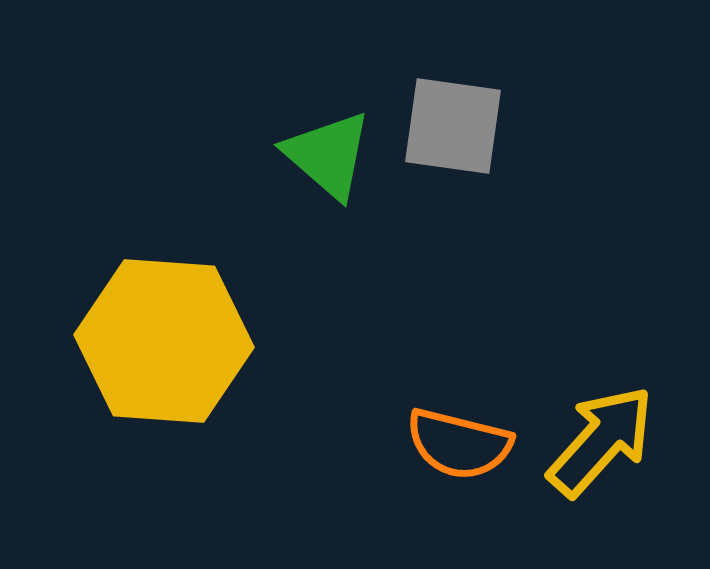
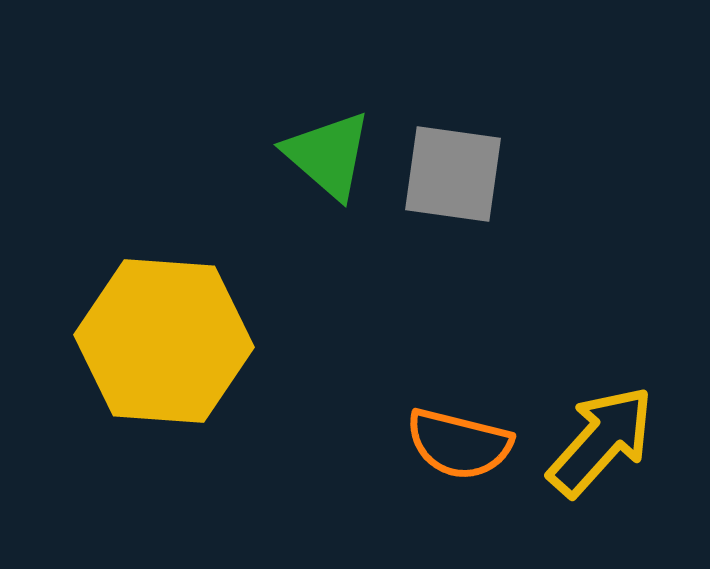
gray square: moved 48 px down
